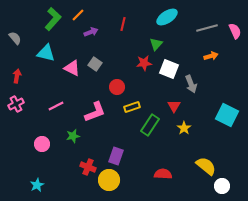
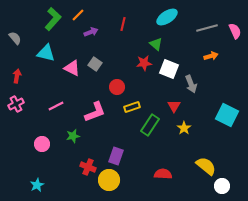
green triangle: rotated 32 degrees counterclockwise
